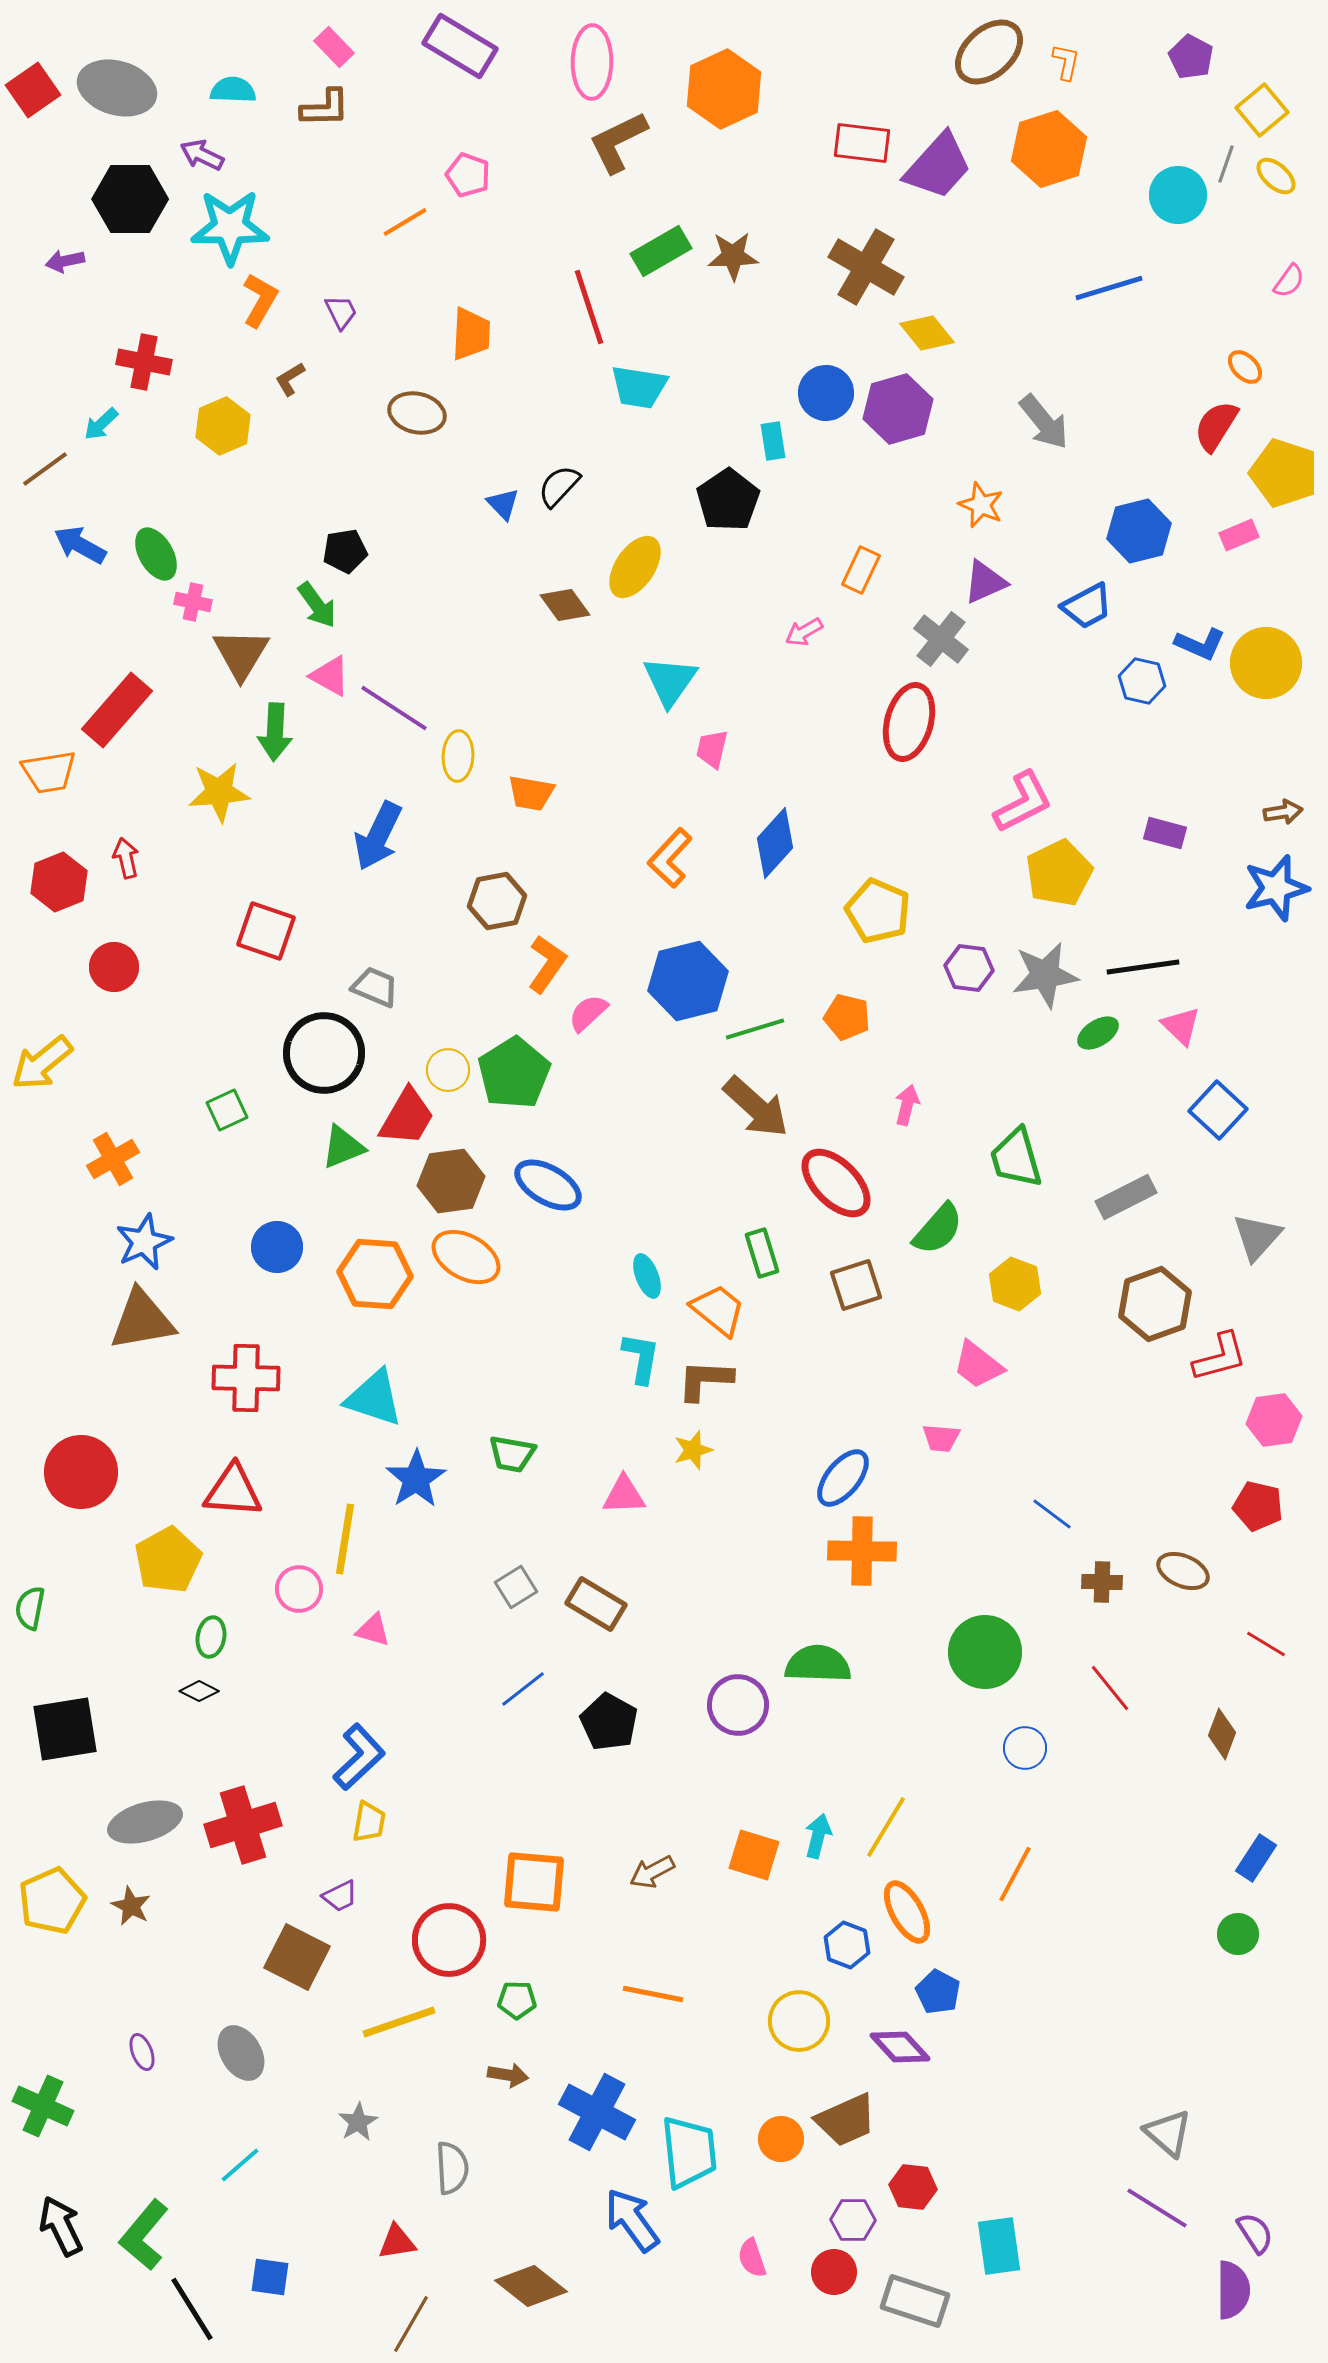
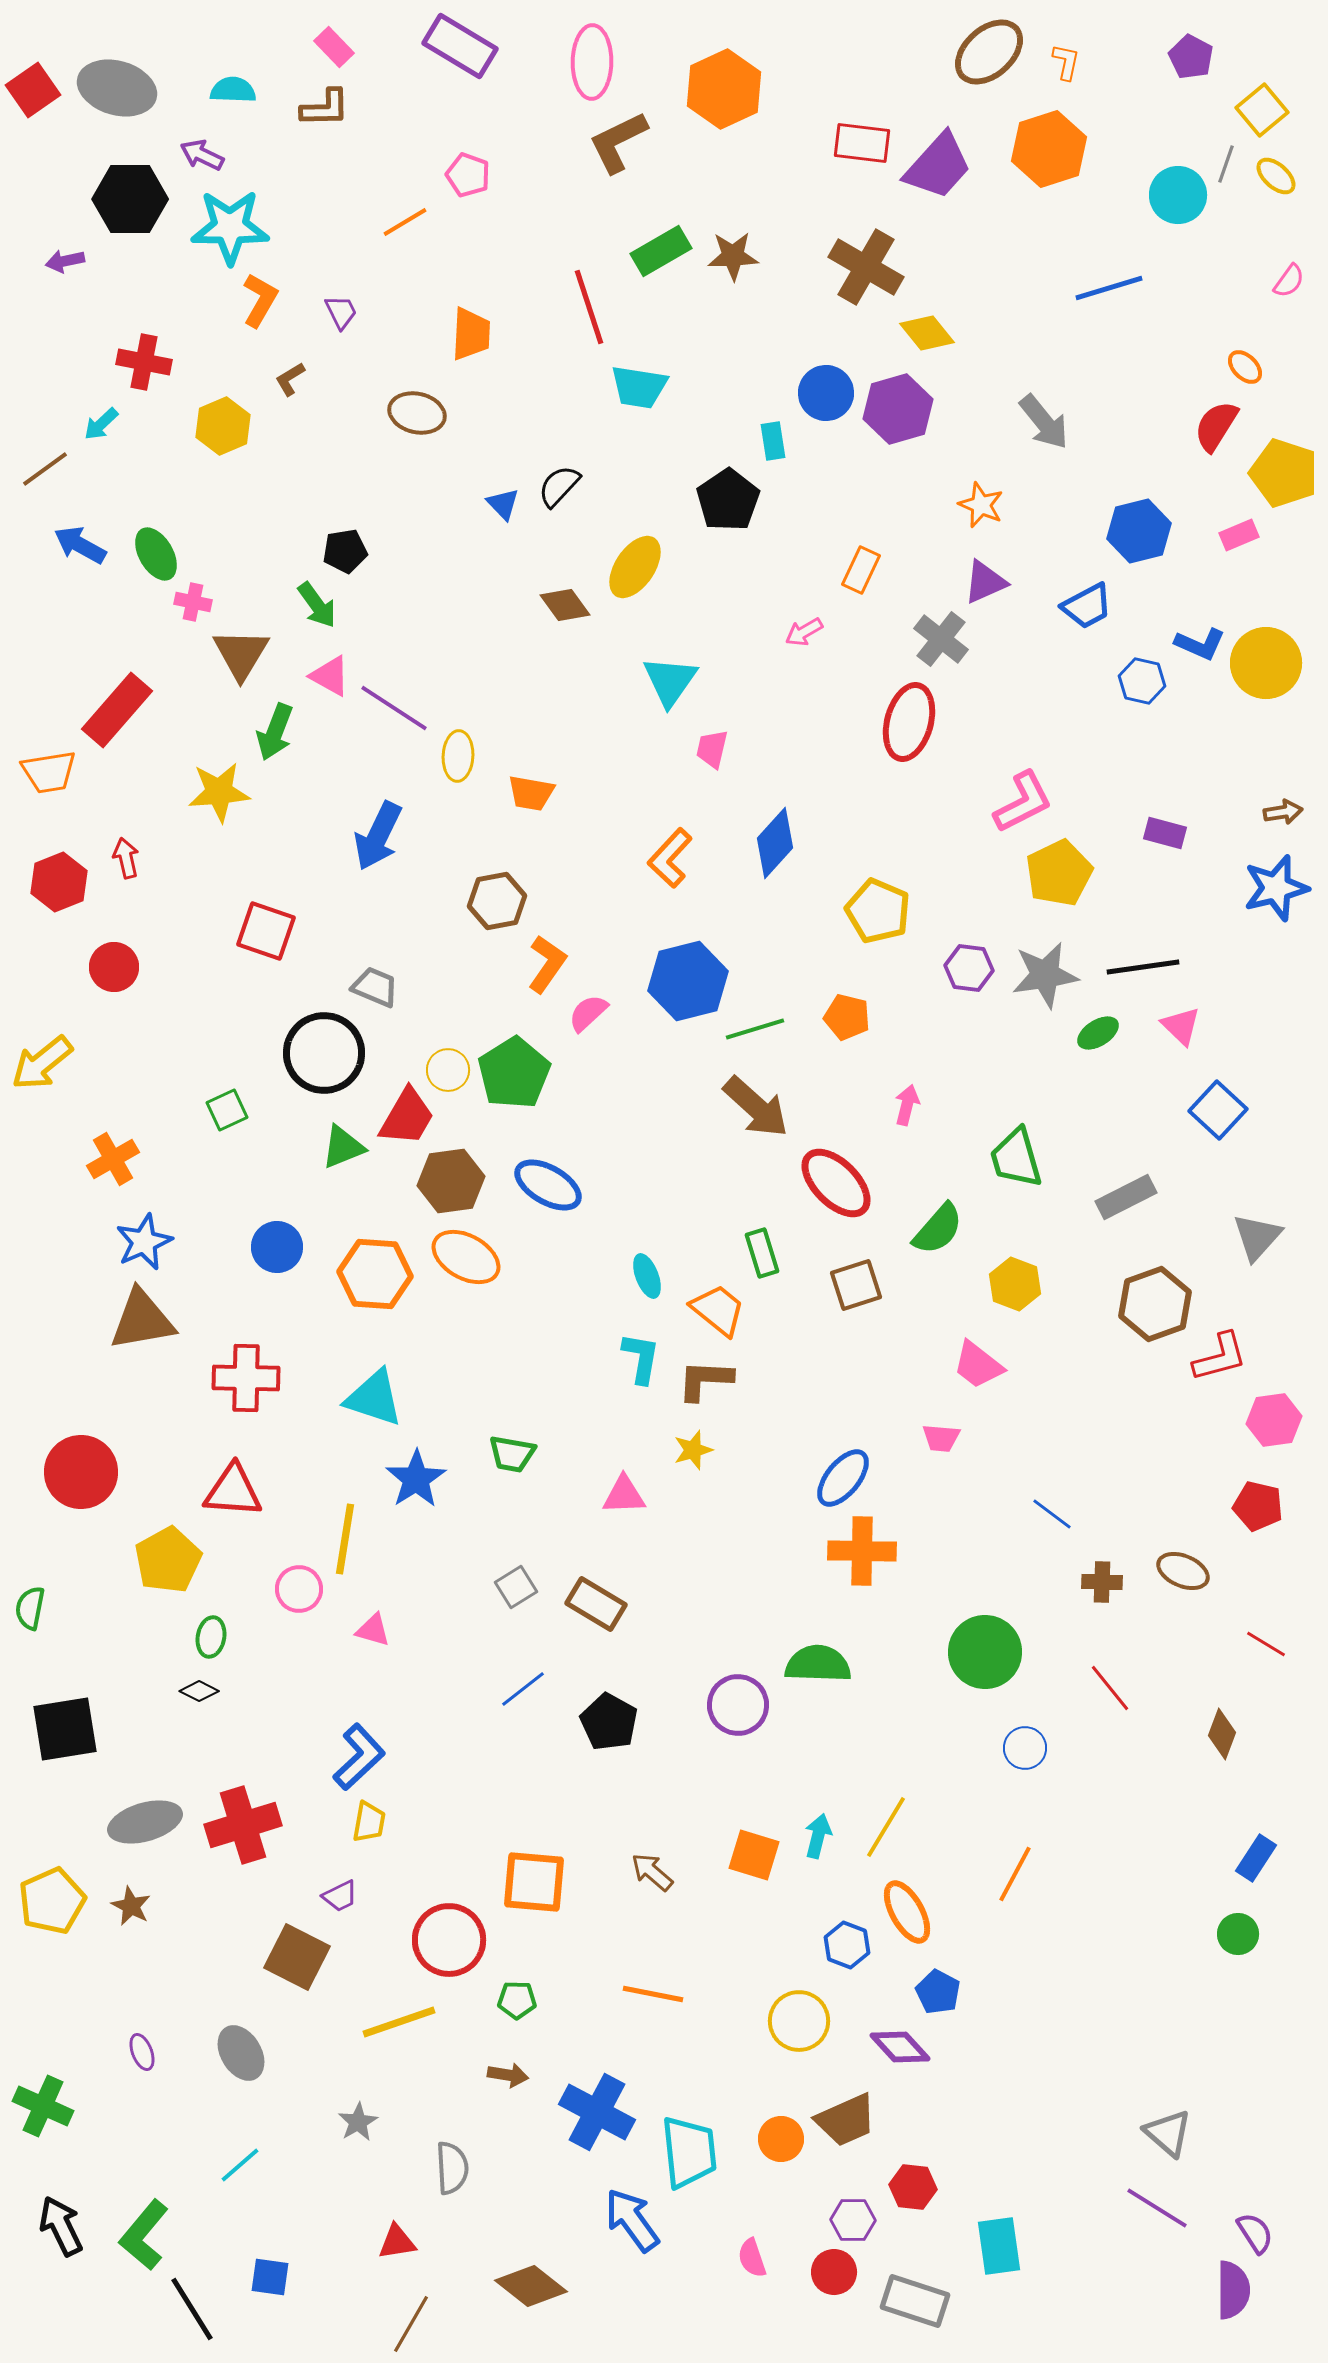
green arrow at (275, 732): rotated 18 degrees clockwise
brown arrow at (652, 1872): rotated 69 degrees clockwise
